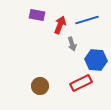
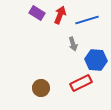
purple rectangle: moved 2 px up; rotated 21 degrees clockwise
red arrow: moved 10 px up
gray arrow: moved 1 px right
brown circle: moved 1 px right, 2 px down
